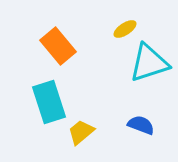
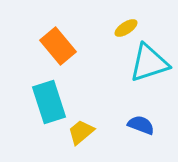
yellow ellipse: moved 1 px right, 1 px up
